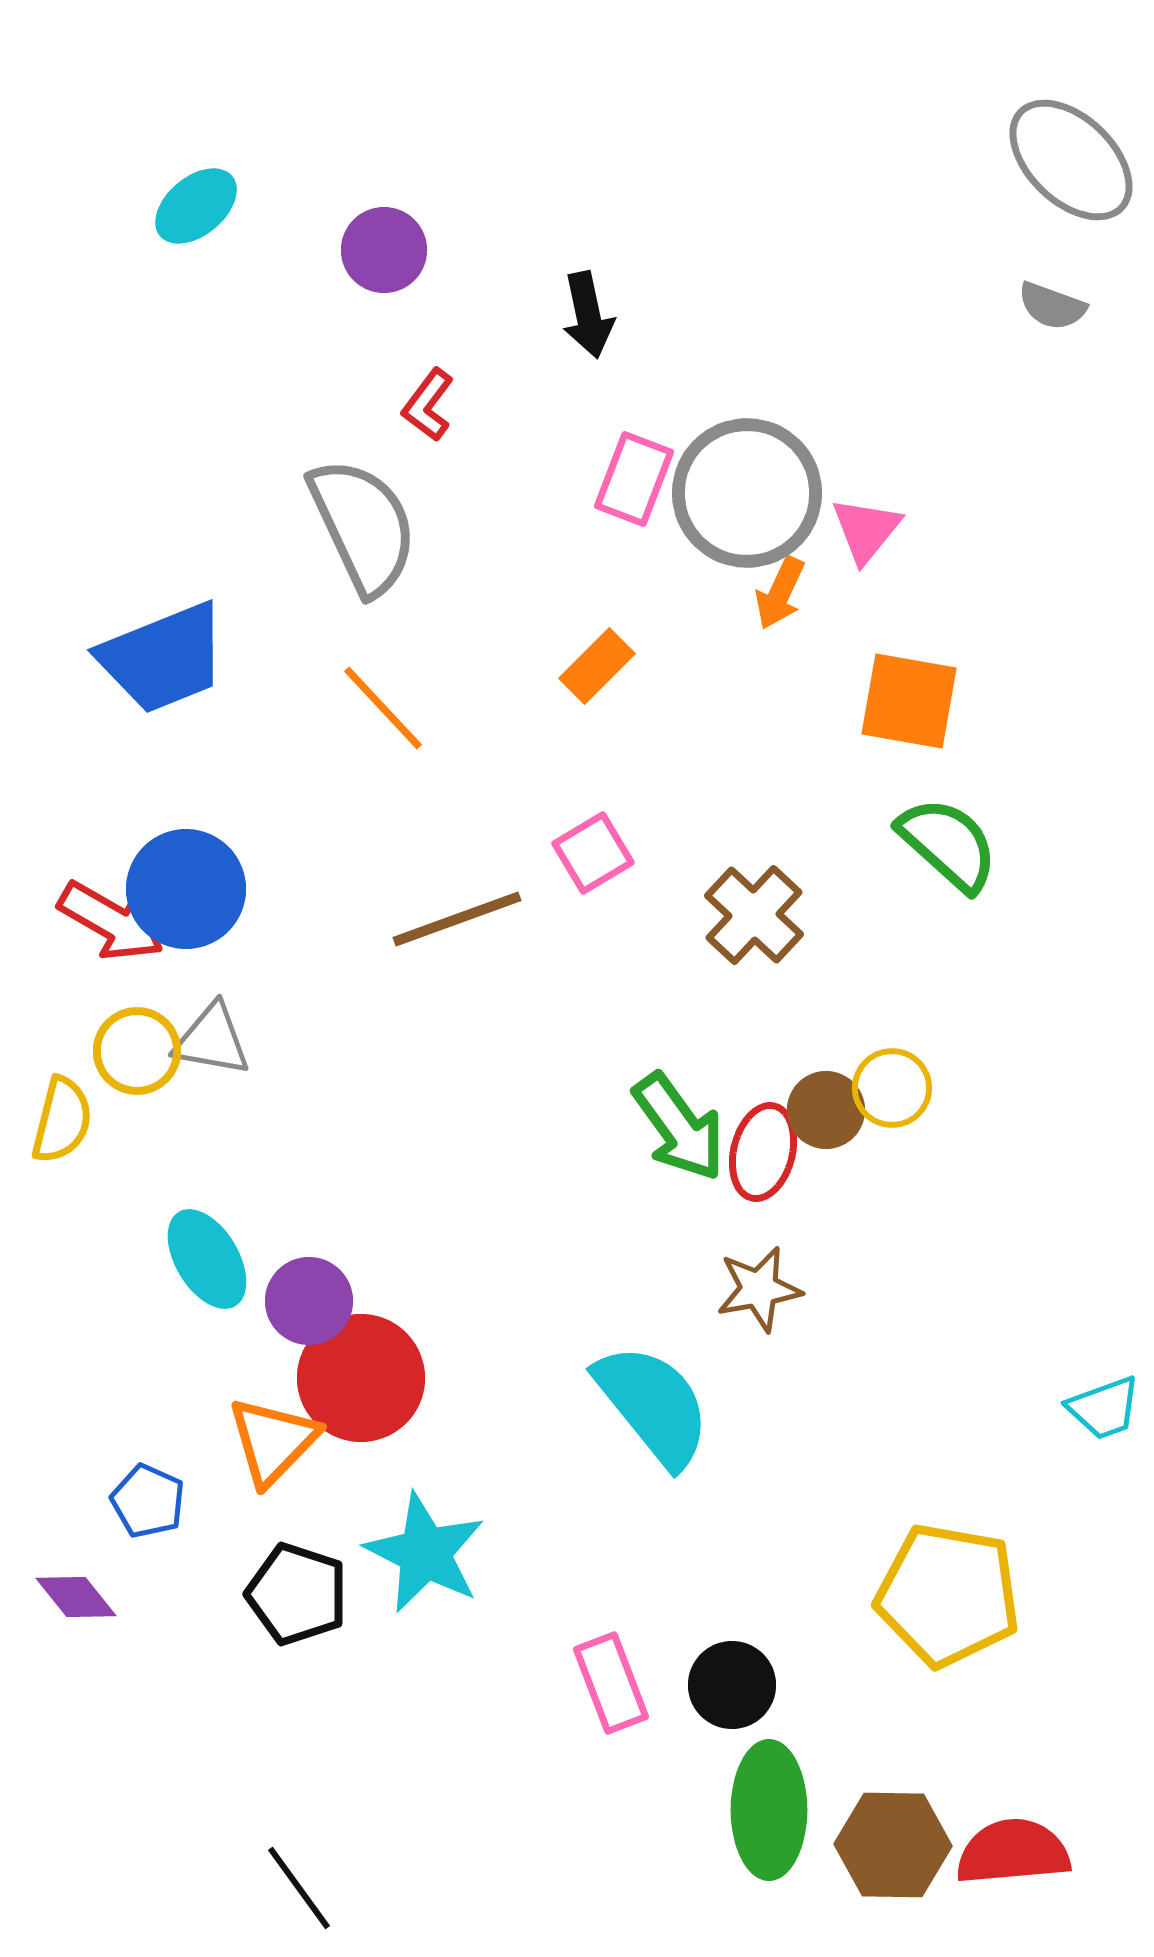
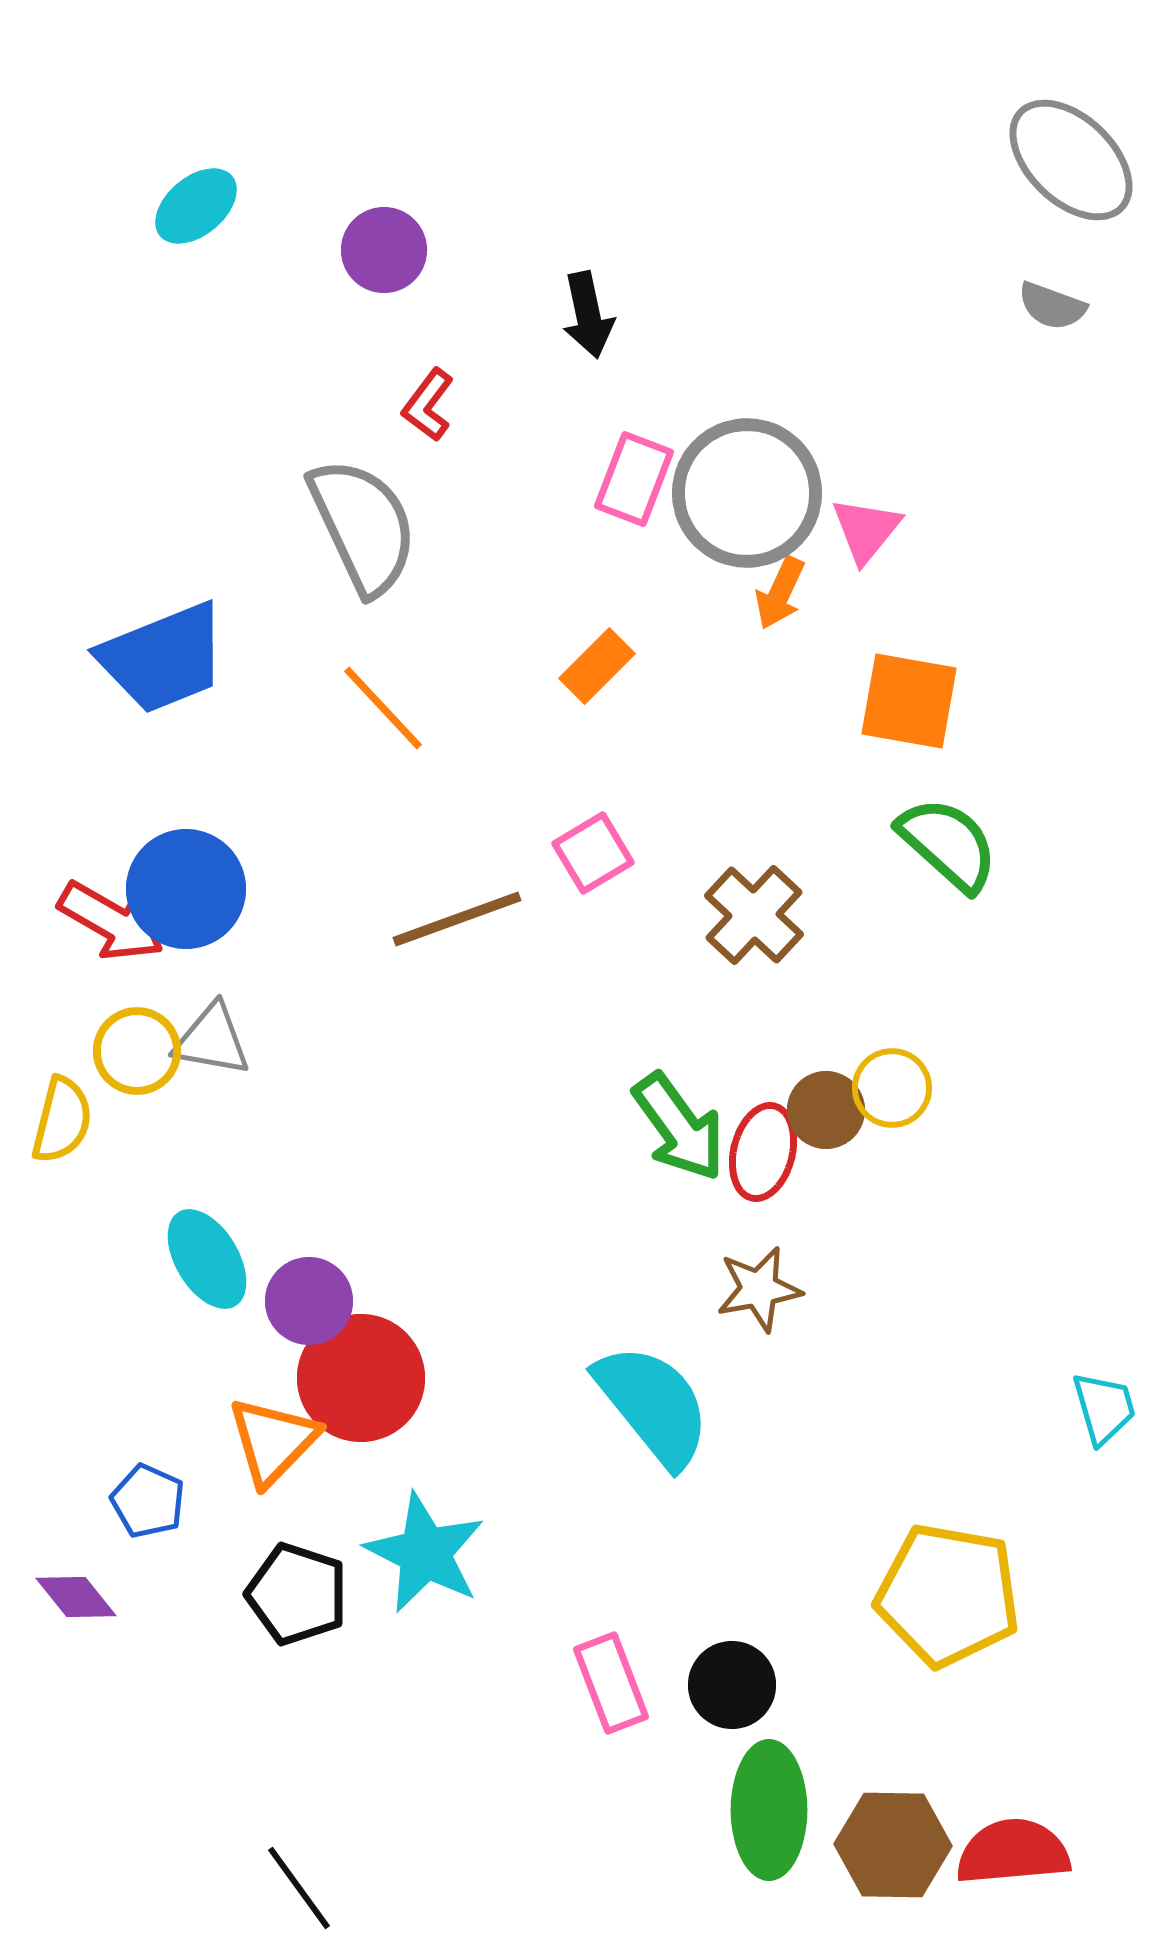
cyan trapezoid at (1104, 1408): rotated 86 degrees counterclockwise
